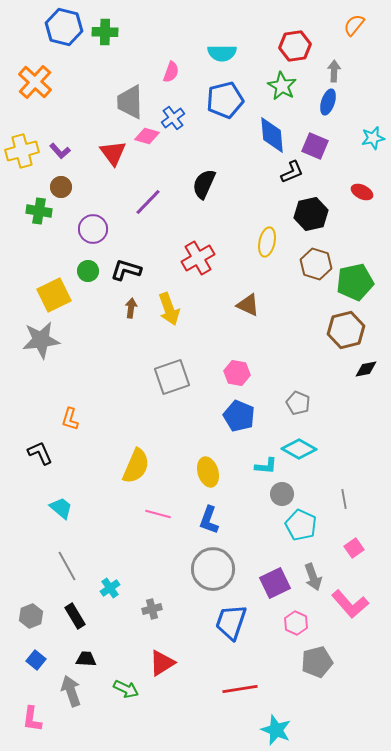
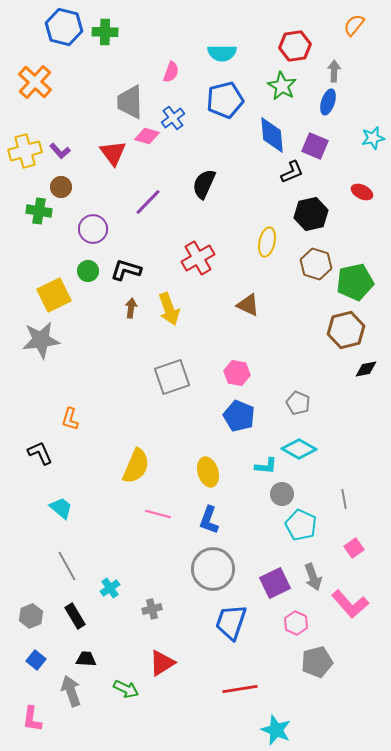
yellow cross at (22, 151): moved 3 px right
